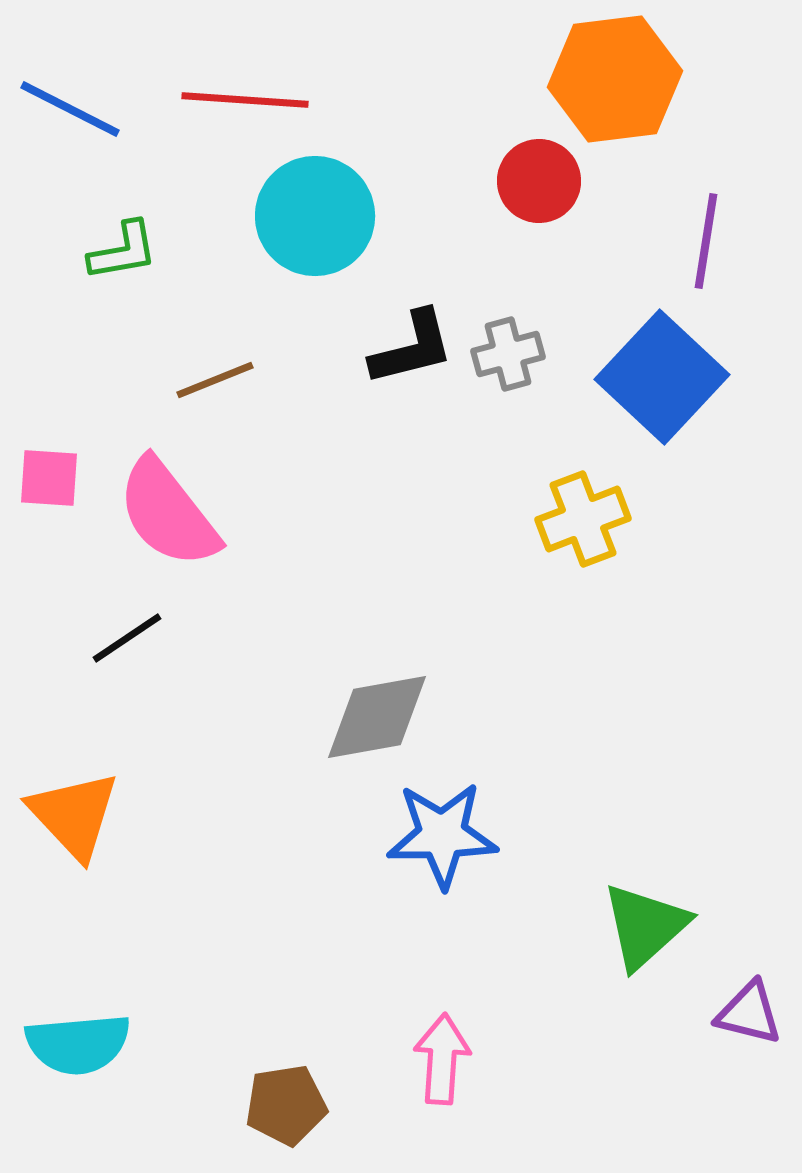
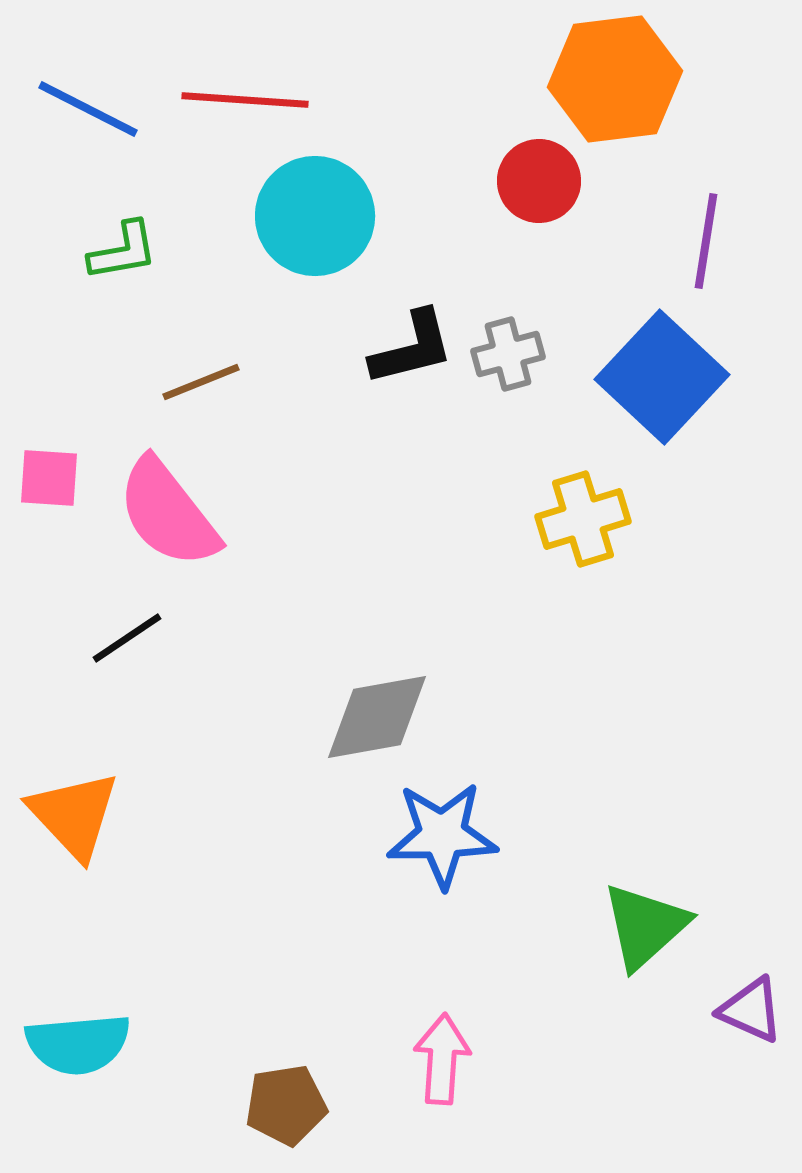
blue line: moved 18 px right
brown line: moved 14 px left, 2 px down
yellow cross: rotated 4 degrees clockwise
purple triangle: moved 2 px right, 3 px up; rotated 10 degrees clockwise
